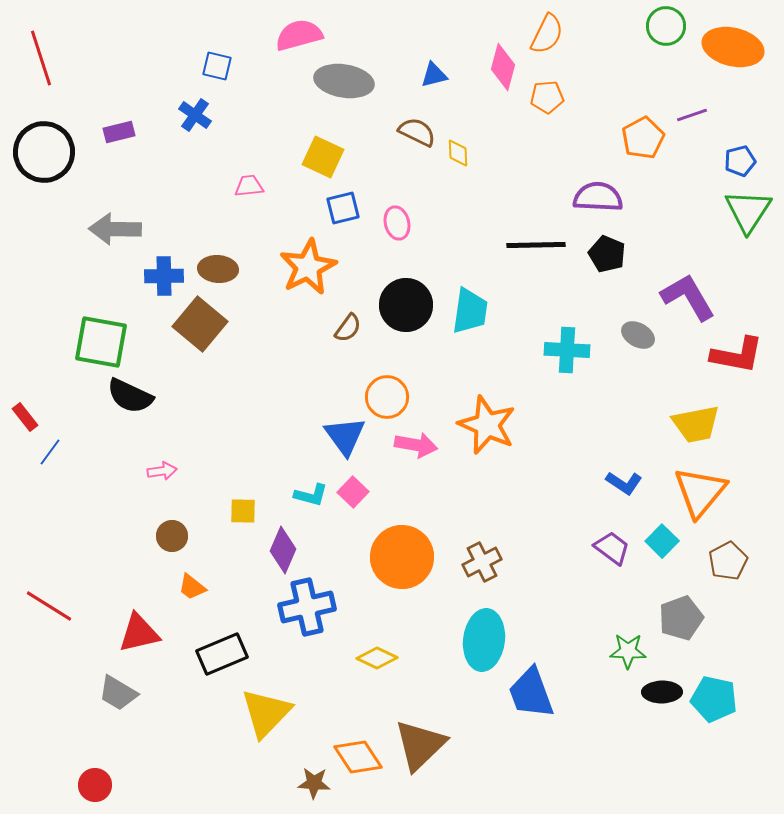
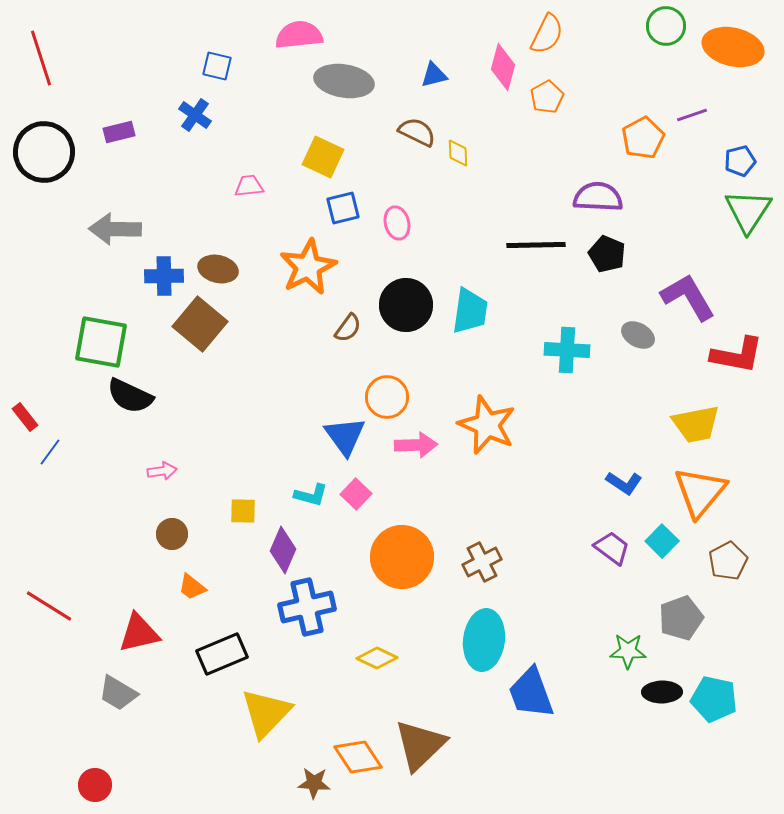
pink semicircle at (299, 35): rotated 9 degrees clockwise
orange pentagon at (547, 97): rotated 24 degrees counterclockwise
brown ellipse at (218, 269): rotated 9 degrees clockwise
pink arrow at (416, 445): rotated 12 degrees counterclockwise
pink square at (353, 492): moved 3 px right, 2 px down
brown circle at (172, 536): moved 2 px up
